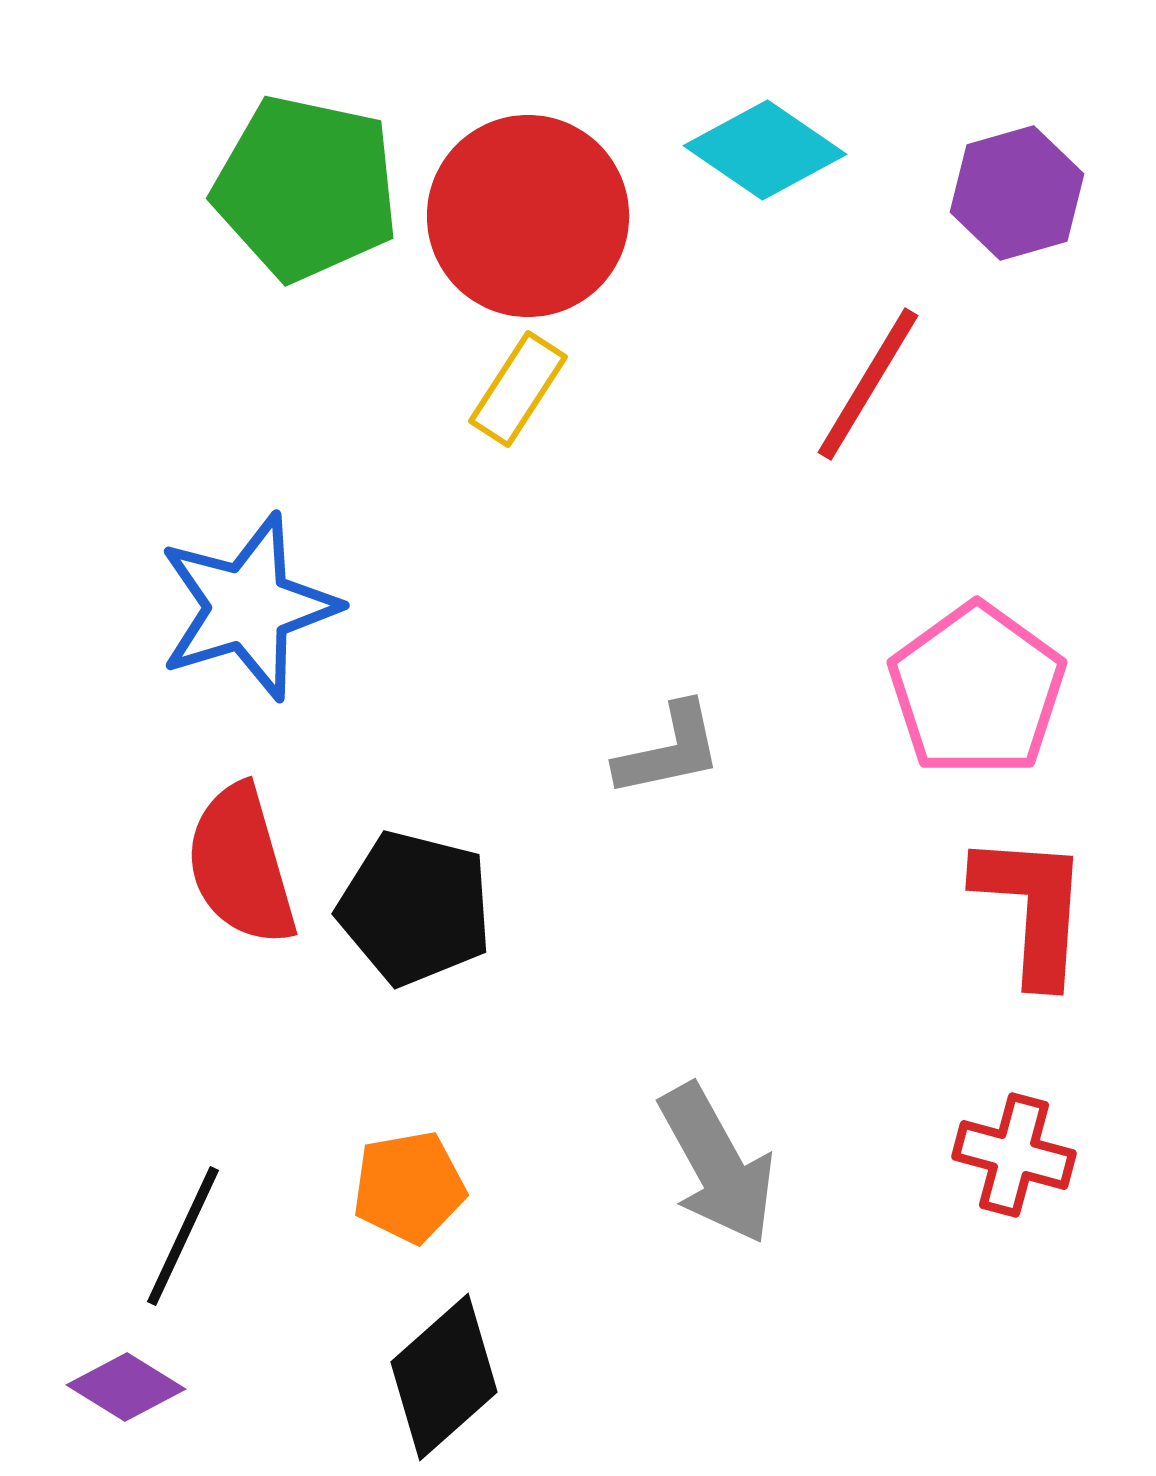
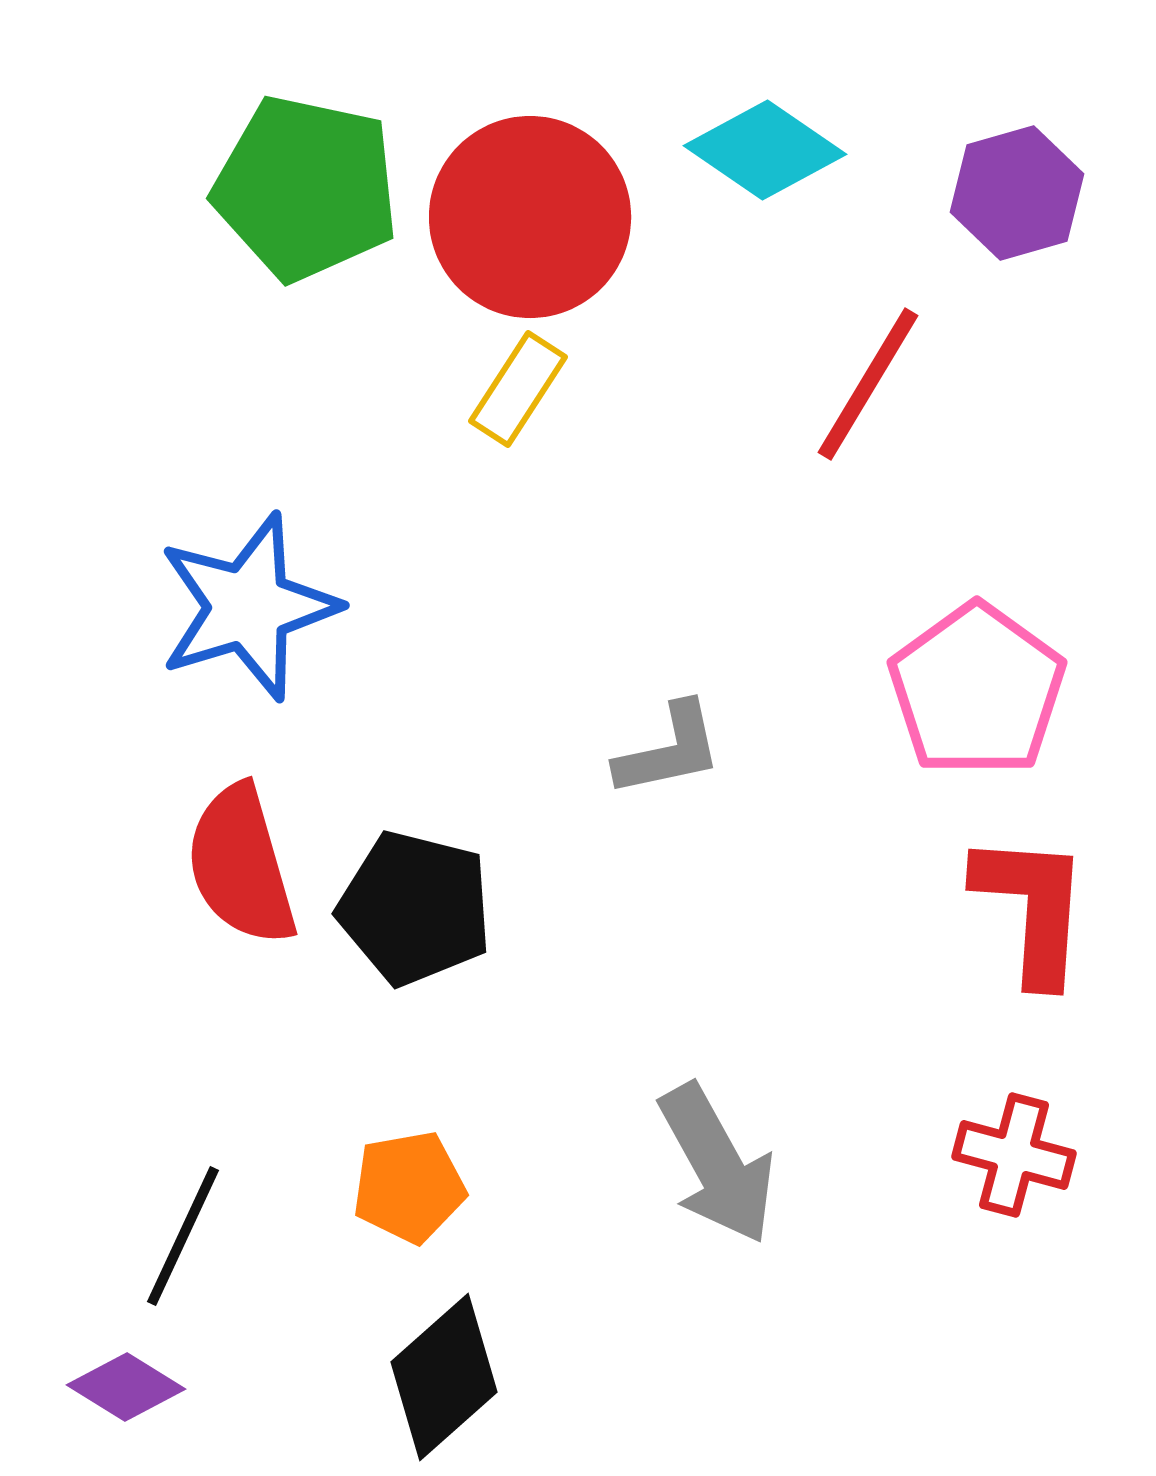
red circle: moved 2 px right, 1 px down
